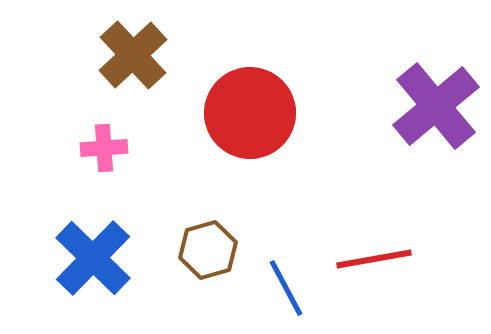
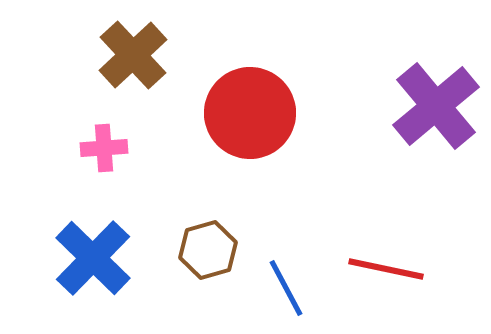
red line: moved 12 px right, 10 px down; rotated 22 degrees clockwise
